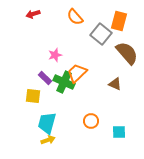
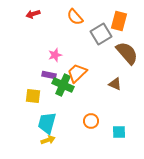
gray square: rotated 20 degrees clockwise
purple rectangle: moved 4 px right, 3 px up; rotated 32 degrees counterclockwise
green cross: moved 1 px left, 3 px down
